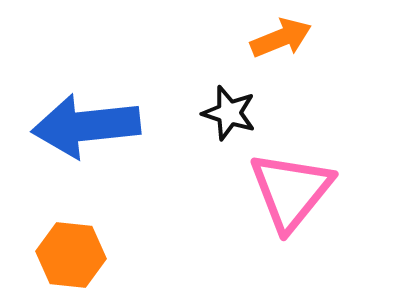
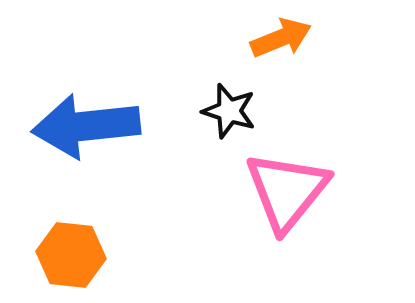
black star: moved 2 px up
pink triangle: moved 4 px left
